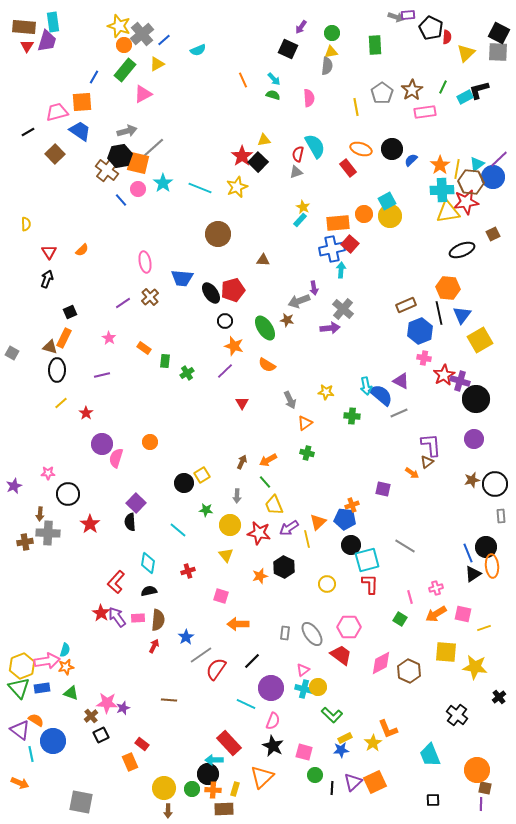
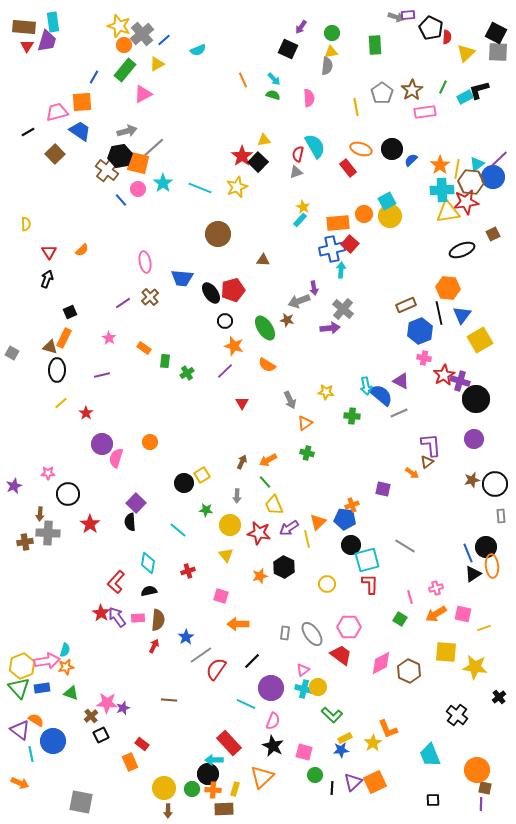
black square at (499, 33): moved 3 px left
